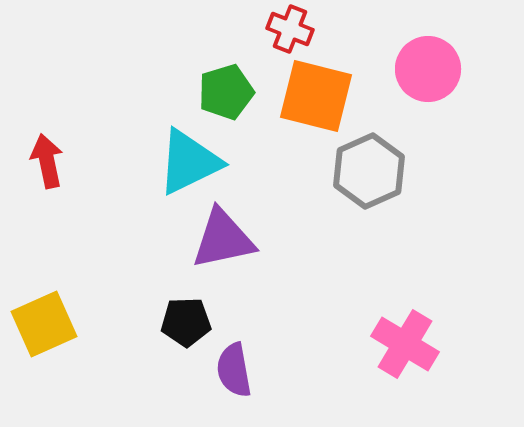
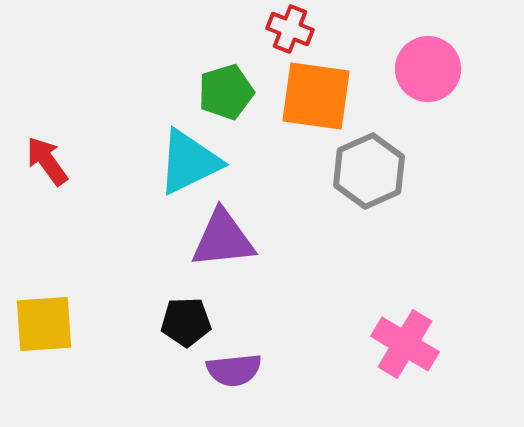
orange square: rotated 6 degrees counterclockwise
red arrow: rotated 24 degrees counterclockwise
purple triangle: rotated 6 degrees clockwise
yellow square: rotated 20 degrees clockwise
purple semicircle: rotated 86 degrees counterclockwise
